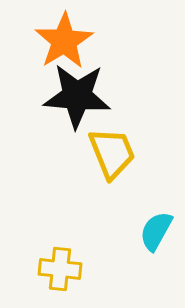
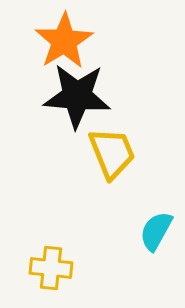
yellow cross: moved 9 px left, 1 px up
